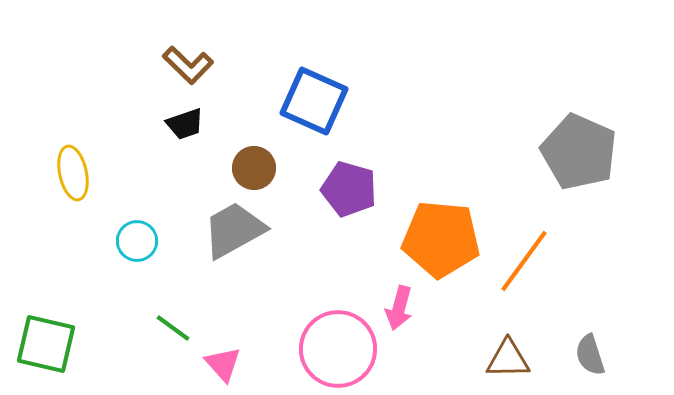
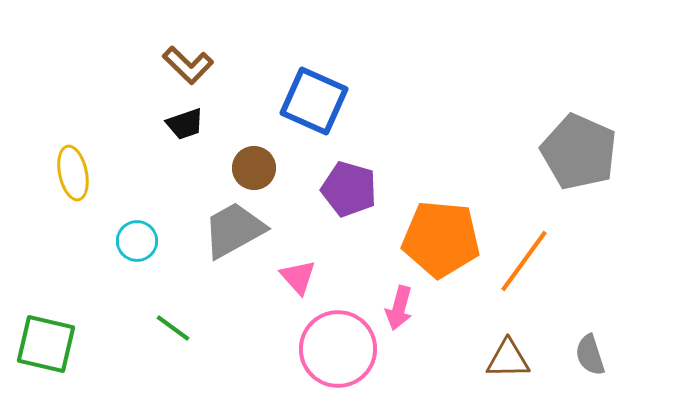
pink triangle: moved 75 px right, 87 px up
